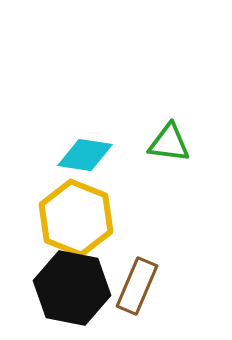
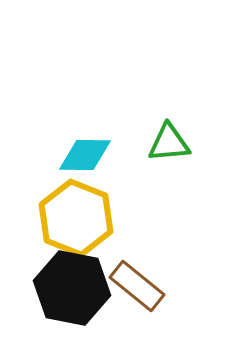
green triangle: rotated 12 degrees counterclockwise
cyan diamond: rotated 8 degrees counterclockwise
brown rectangle: rotated 74 degrees counterclockwise
